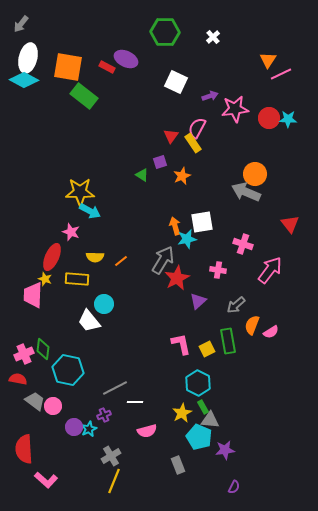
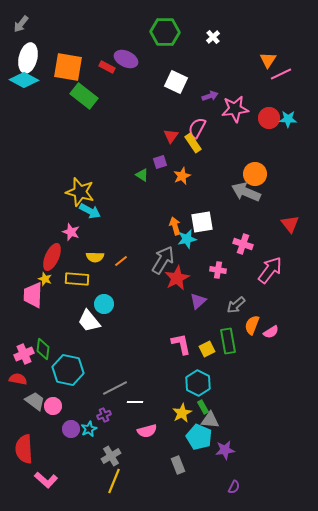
yellow star at (80, 192): rotated 16 degrees clockwise
purple circle at (74, 427): moved 3 px left, 2 px down
